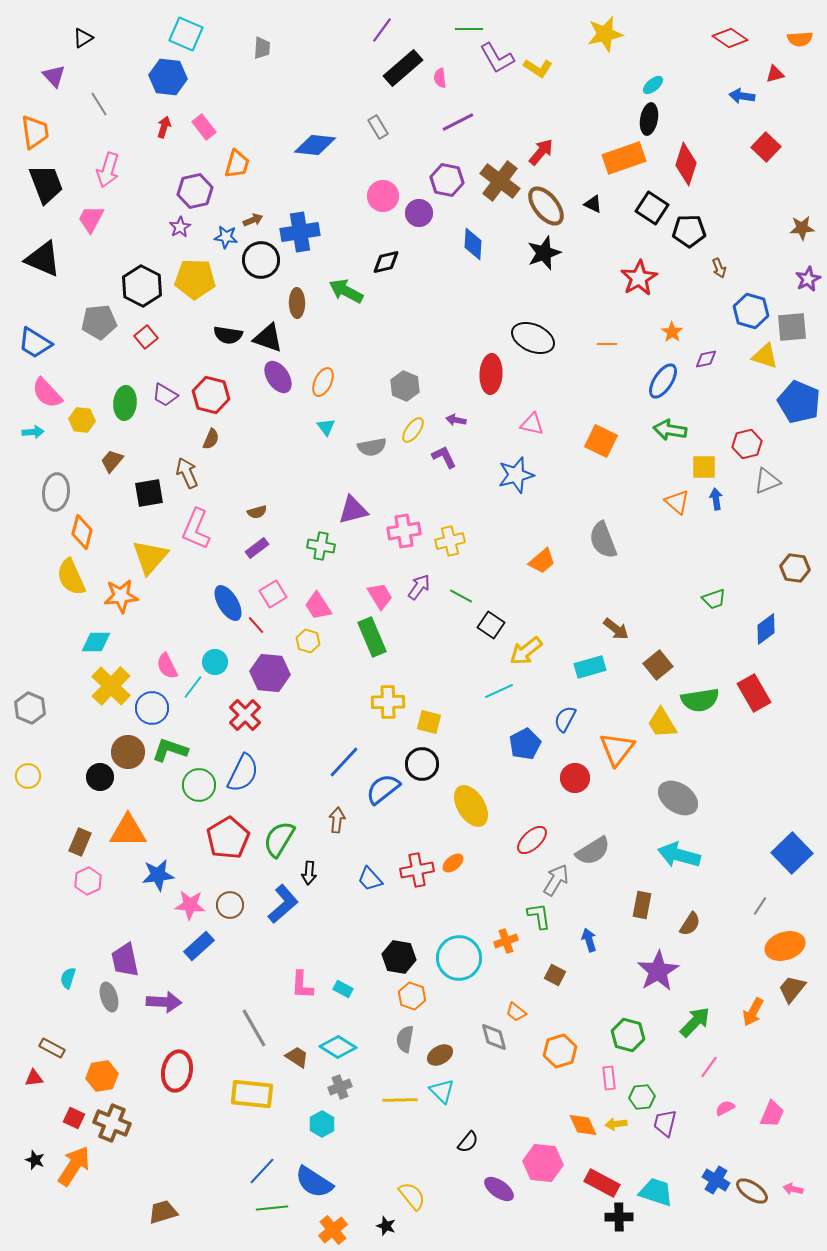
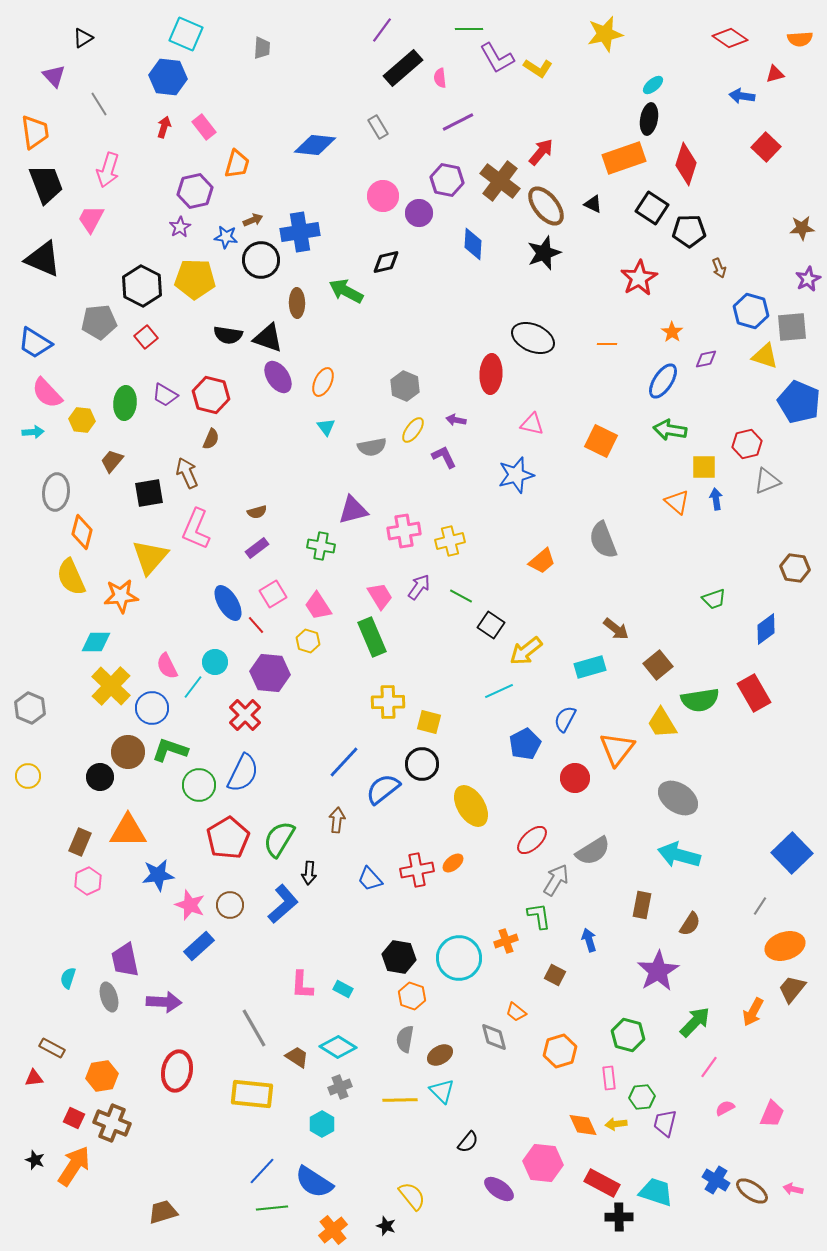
pink star at (190, 905): rotated 16 degrees clockwise
